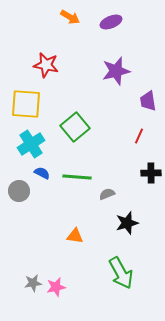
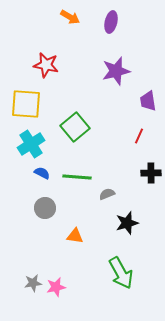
purple ellipse: rotated 55 degrees counterclockwise
gray circle: moved 26 px right, 17 px down
